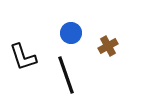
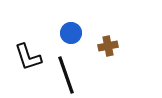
brown cross: rotated 18 degrees clockwise
black L-shape: moved 5 px right
